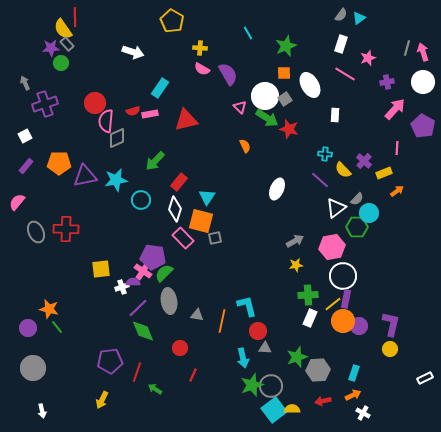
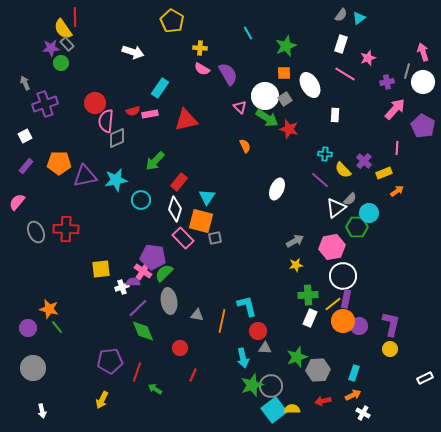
gray line at (407, 48): moved 23 px down
gray semicircle at (357, 199): moved 7 px left
